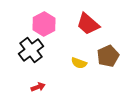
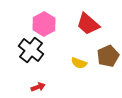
black cross: rotated 15 degrees counterclockwise
